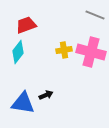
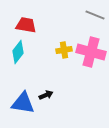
red trapezoid: rotated 30 degrees clockwise
